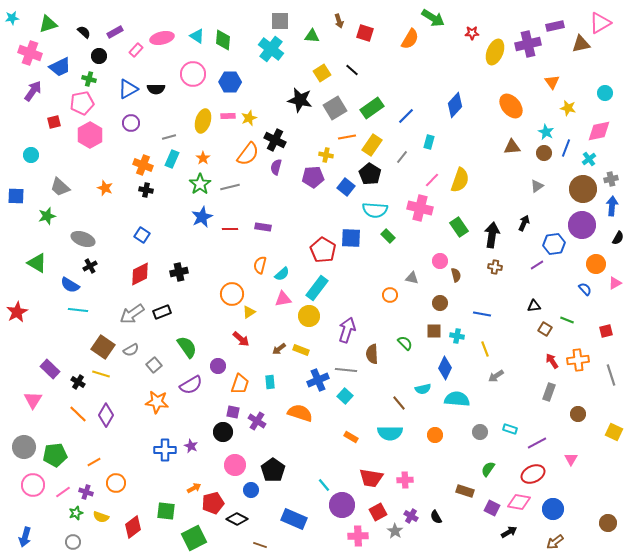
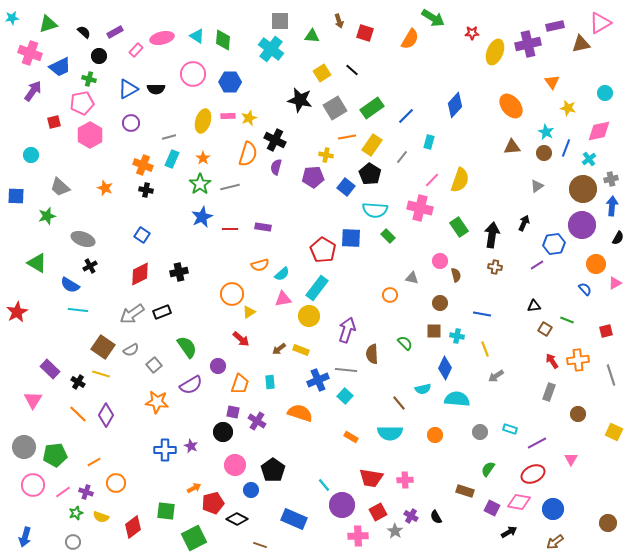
orange semicircle at (248, 154): rotated 20 degrees counterclockwise
orange semicircle at (260, 265): rotated 120 degrees counterclockwise
